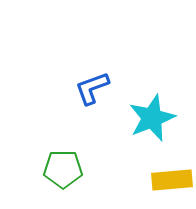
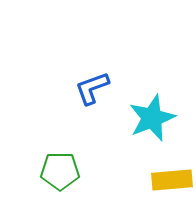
green pentagon: moved 3 px left, 2 px down
